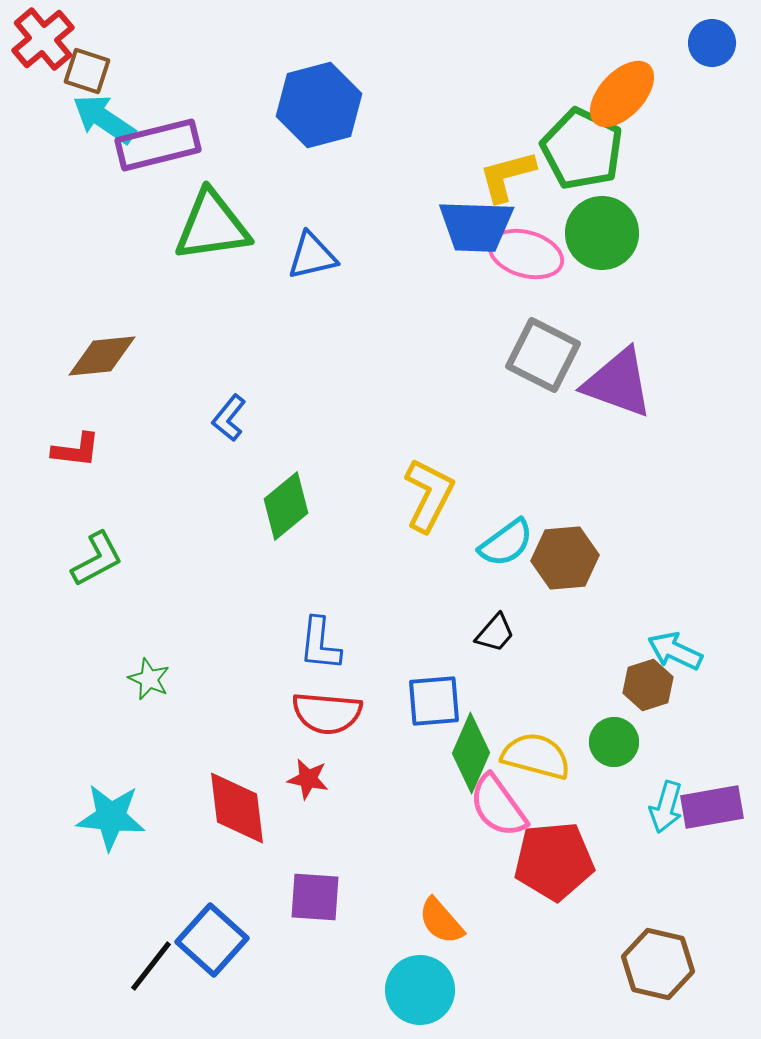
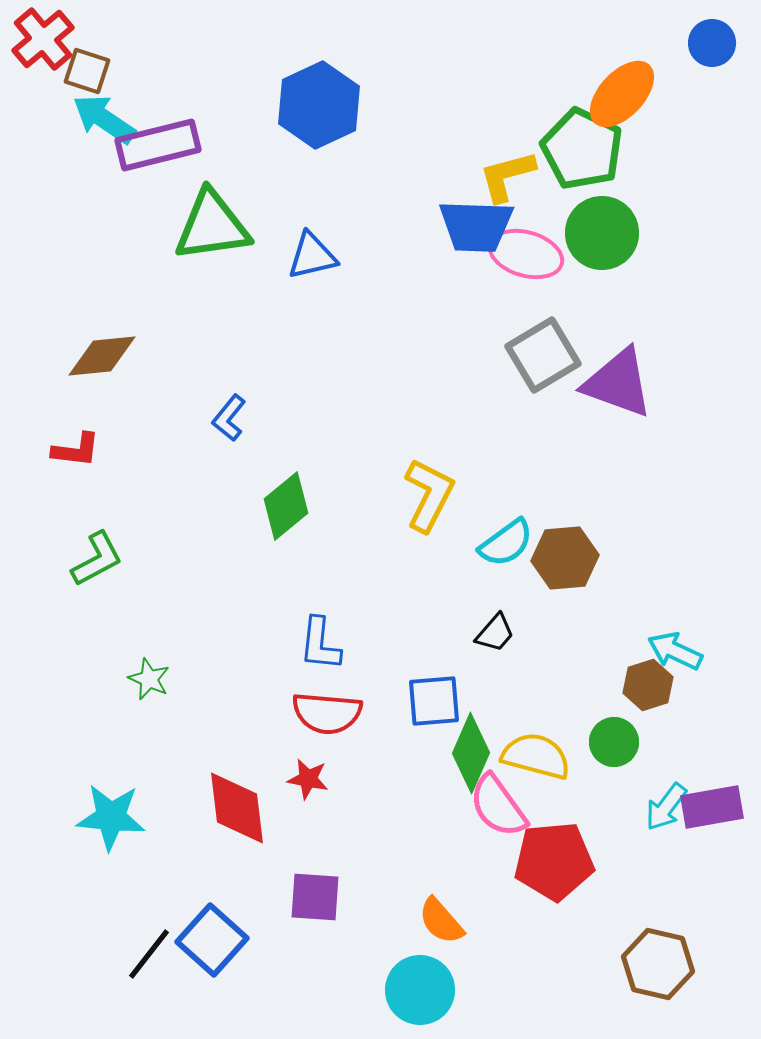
blue hexagon at (319, 105): rotated 10 degrees counterclockwise
gray square at (543, 355): rotated 32 degrees clockwise
cyan arrow at (666, 807): rotated 21 degrees clockwise
black line at (151, 966): moved 2 px left, 12 px up
